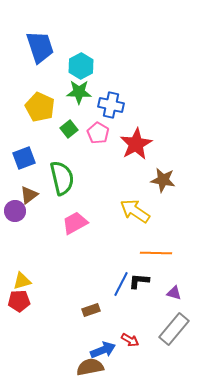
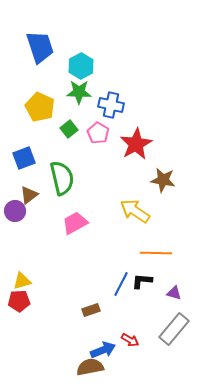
black L-shape: moved 3 px right
